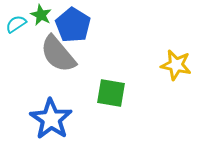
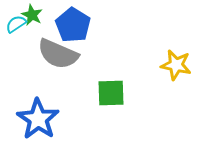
green star: moved 9 px left
gray semicircle: rotated 27 degrees counterclockwise
green square: rotated 12 degrees counterclockwise
blue star: moved 13 px left
